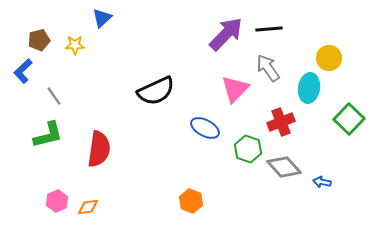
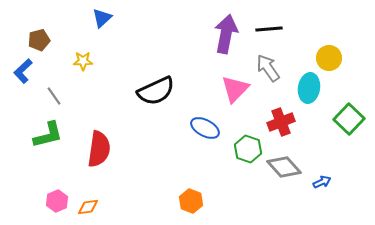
purple arrow: rotated 33 degrees counterclockwise
yellow star: moved 8 px right, 16 px down
blue arrow: rotated 144 degrees clockwise
